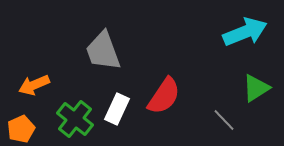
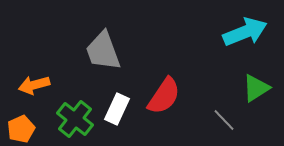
orange arrow: rotated 8 degrees clockwise
